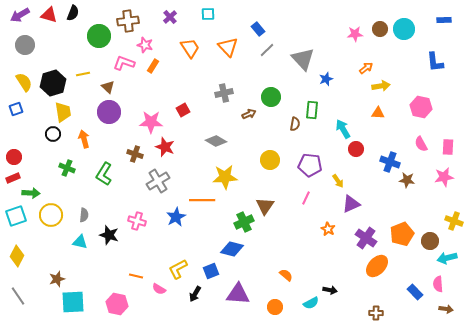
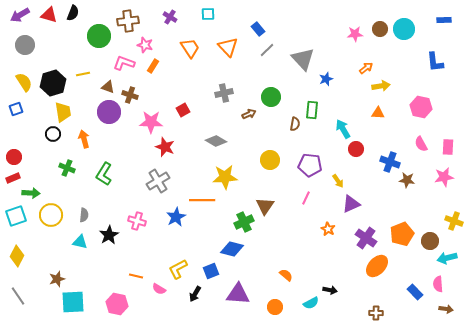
purple cross at (170, 17): rotated 16 degrees counterclockwise
brown triangle at (108, 87): rotated 24 degrees counterclockwise
brown cross at (135, 154): moved 5 px left, 59 px up
black star at (109, 235): rotated 24 degrees clockwise
